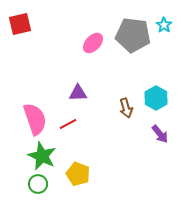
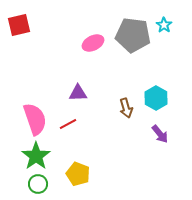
red square: moved 1 px left, 1 px down
pink ellipse: rotated 20 degrees clockwise
green star: moved 6 px left; rotated 12 degrees clockwise
